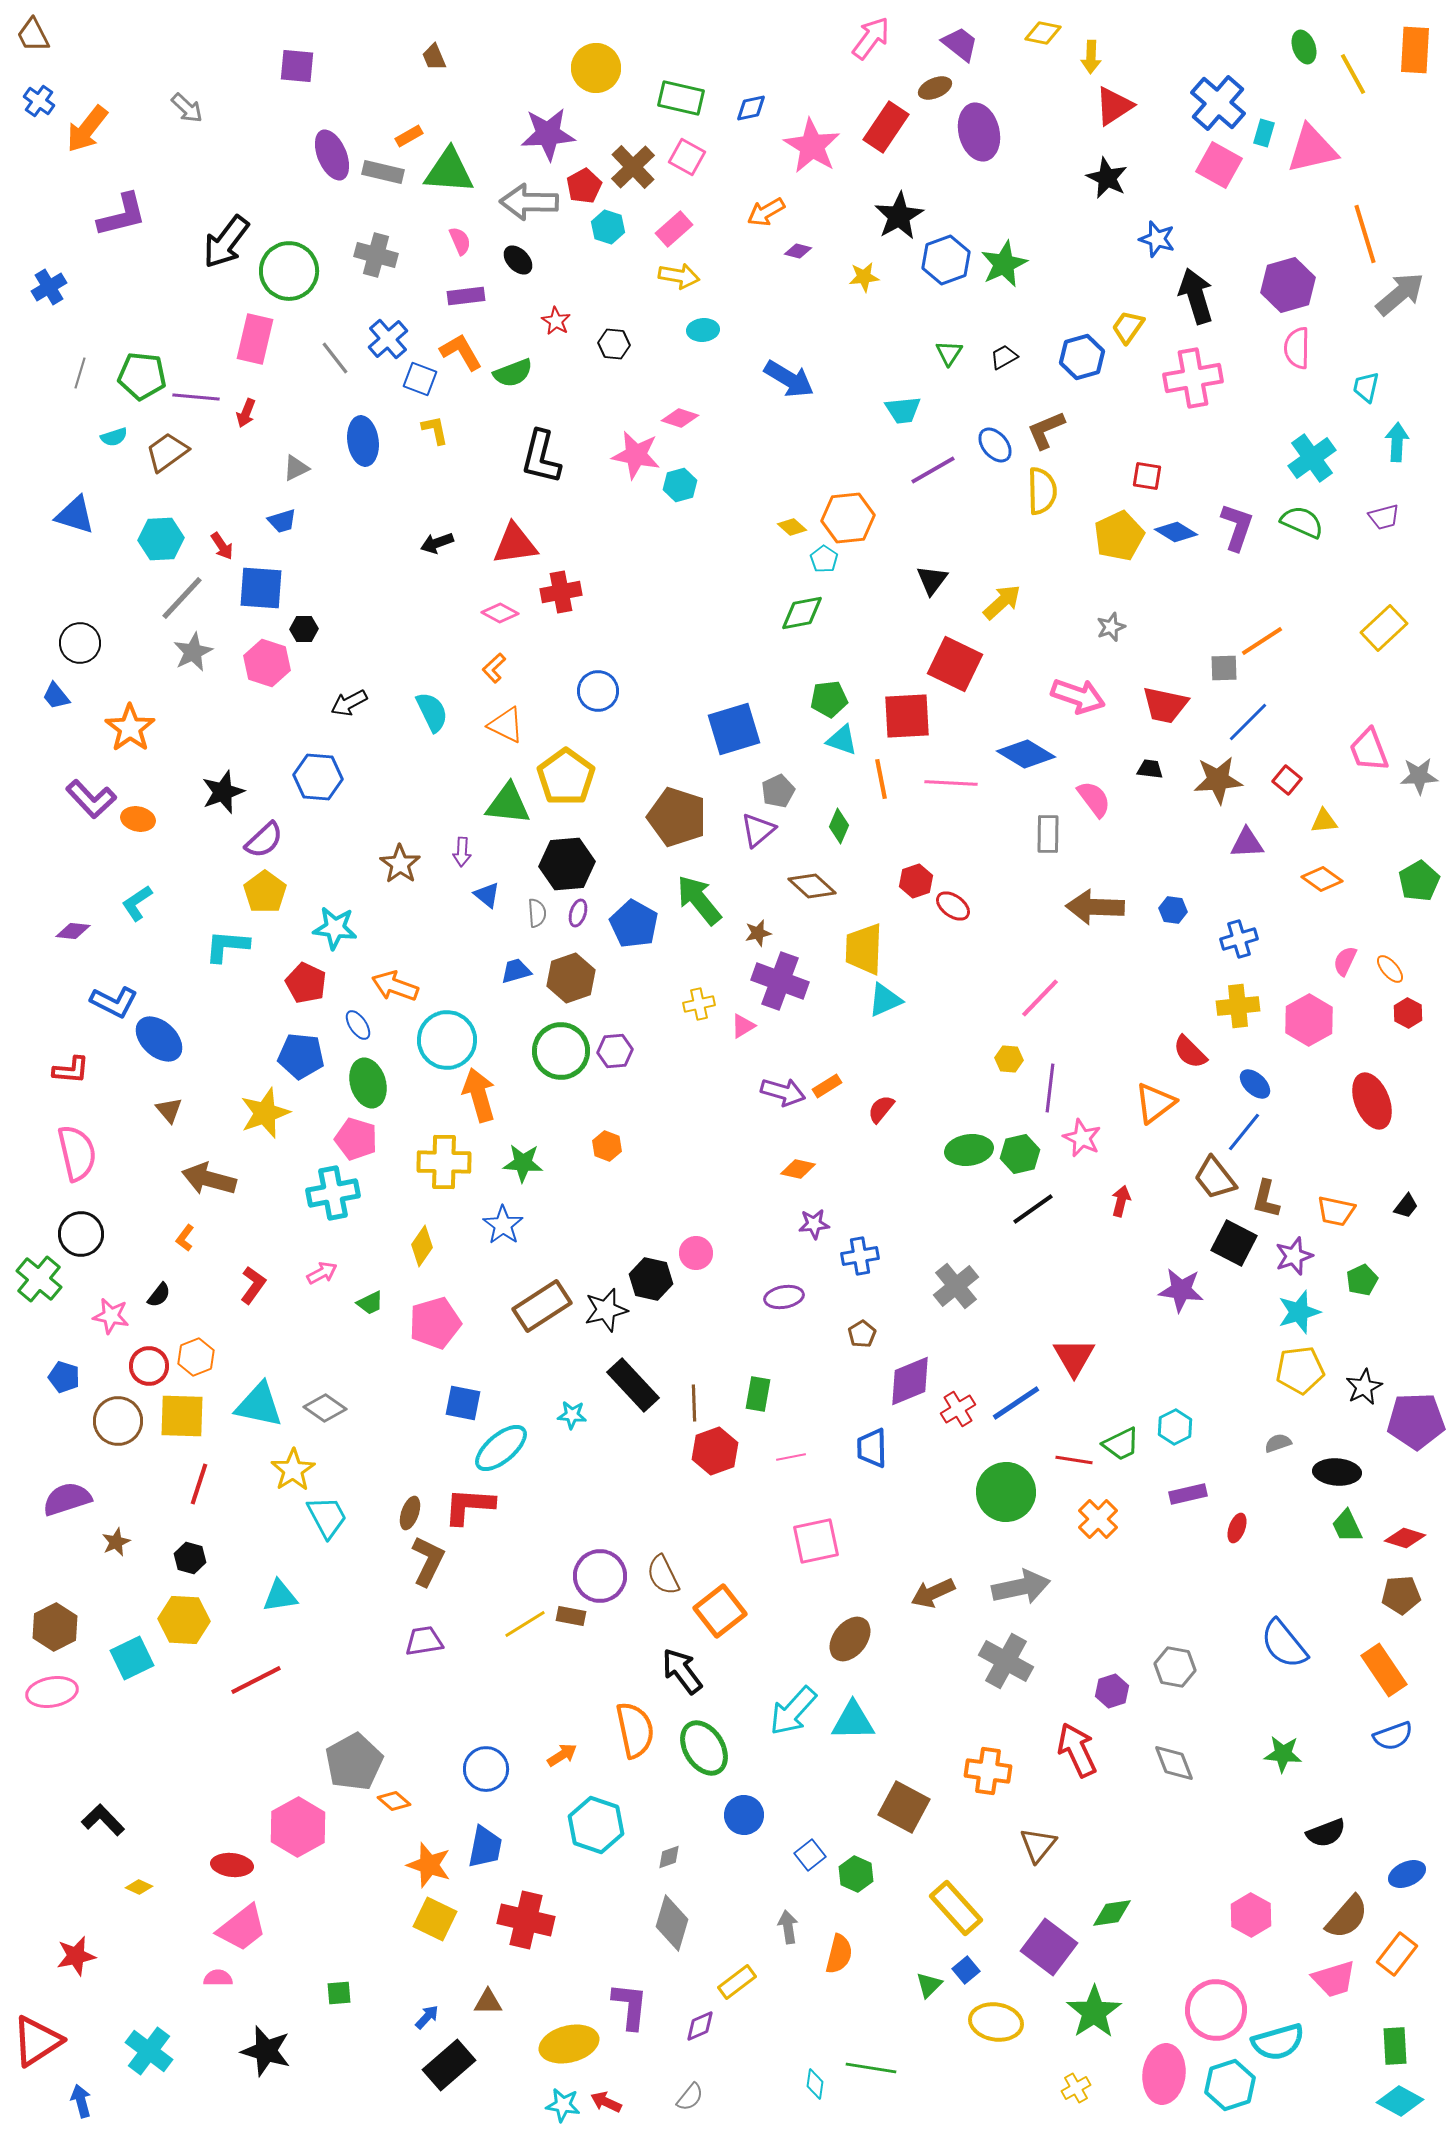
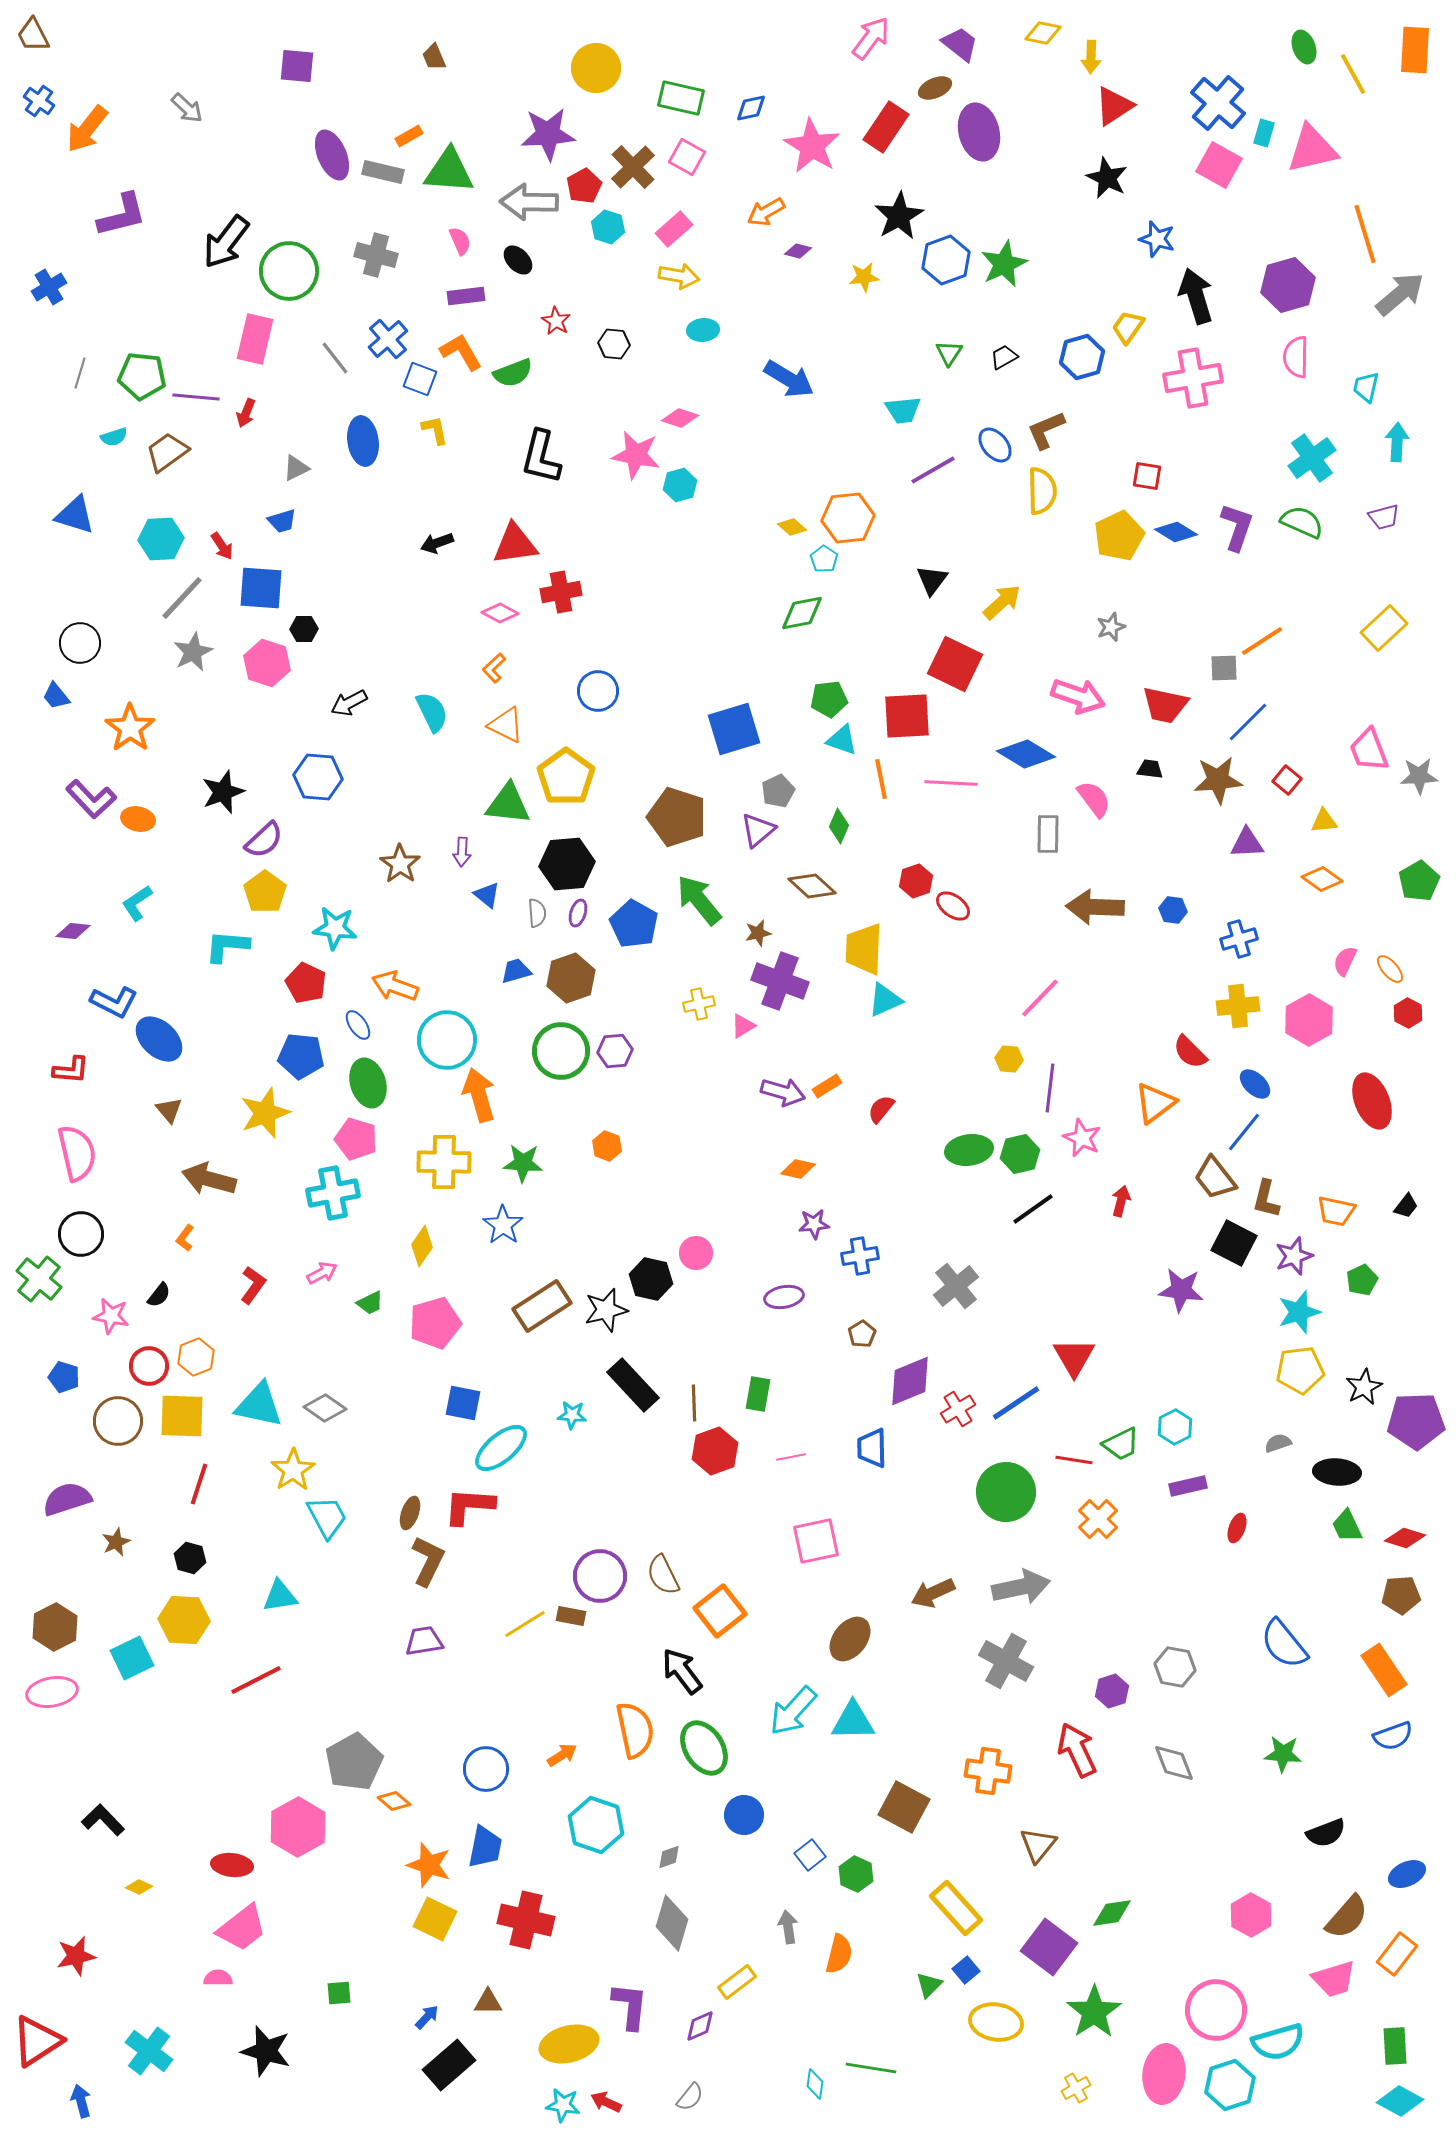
pink semicircle at (1297, 348): moved 1 px left, 9 px down
purple rectangle at (1188, 1494): moved 8 px up
